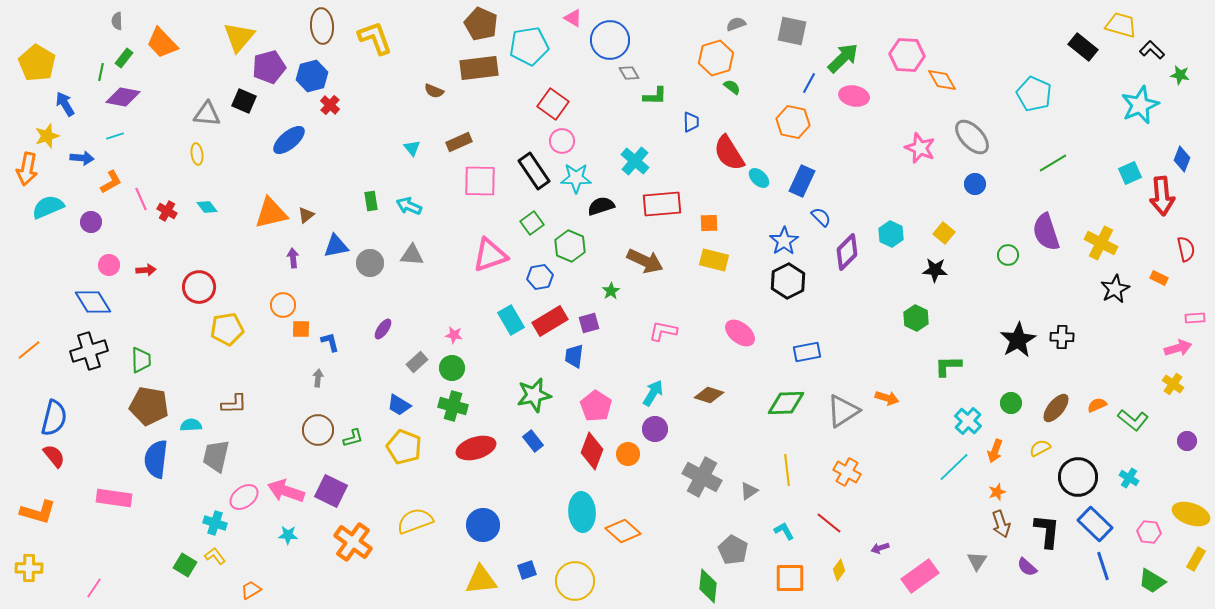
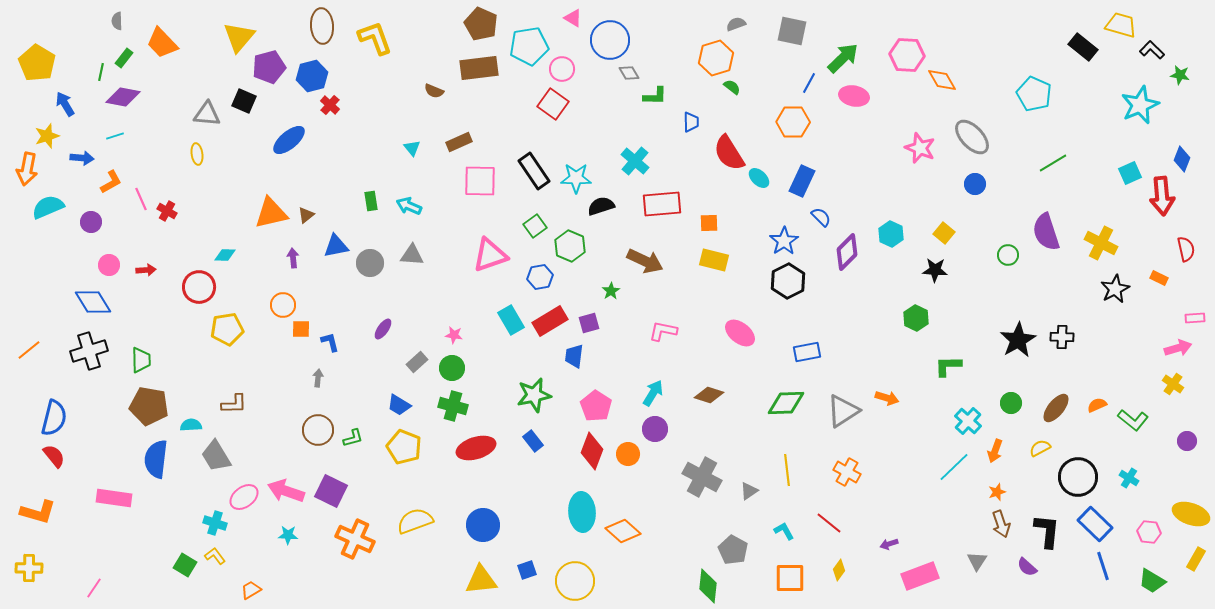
orange hexagon at (793, 122): rotated 12 degrees counterclockwise
pink circle at (562, 141): moved 72 px up
cyan diamond at (207, 207): moved 18 px right, 48 px down; rotated 50 degrees counterclockwise
green square at (532, 223): moved 3 px right, 3 px down
gray trapezoid at (216, 456): rotated 44 degrees counterclockwise
orange cross at (353, 542): moved 2 px right, 3 px up; rotated 12 degrees counterclockwise
purple arrow at (880, 548): moved 9 px right, 4 px up
pink rectangle at (920, 576): rotated 15 degrees clockwise
